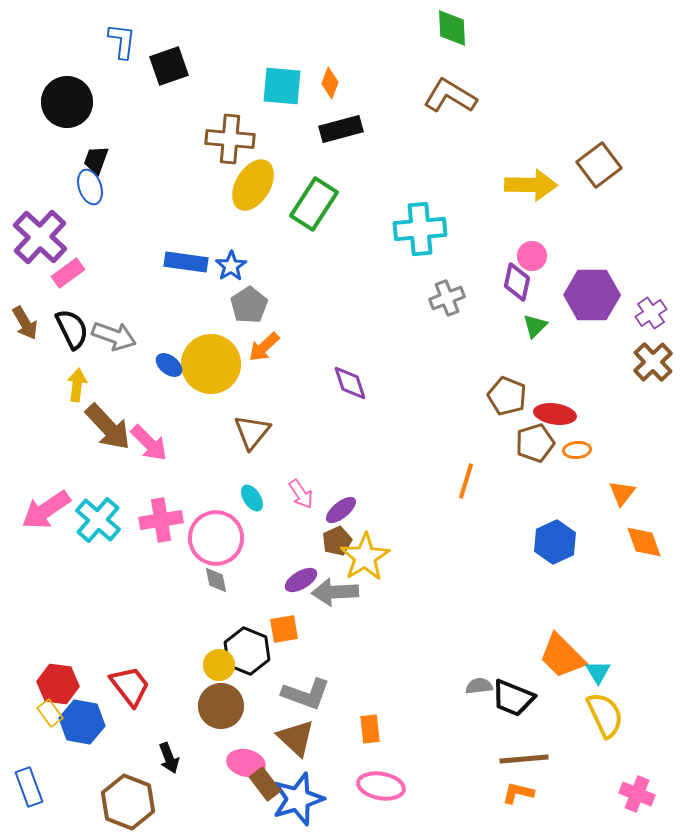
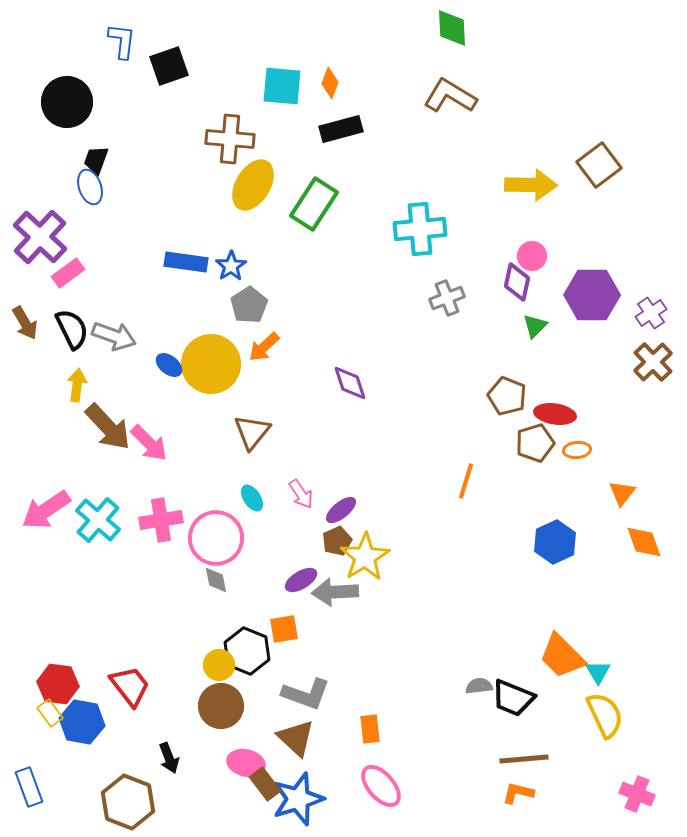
pink ellipse at (381, 786): rotated 39 degrees clockwise
